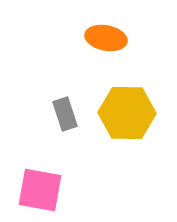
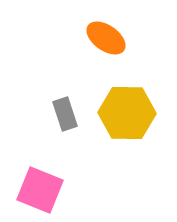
orange ellipse: rotated 24 degrees clockwise
pink square: rotated 12 degrees clockwise
